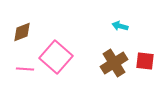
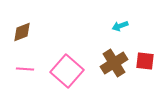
cyan arrow: rotated 35 degrees counterclockwise
pink square: moved 11 px right, 14 px down
